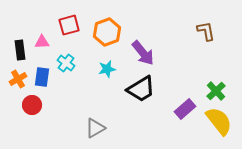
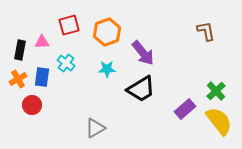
black rectangle: rotated 18 degrees clockwise
cyan star: rotated 12 degrees clockwise
